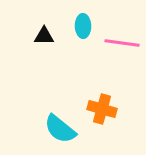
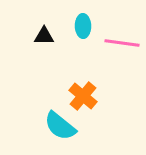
orange cross: moved 19 px left, 13 px up; rotated 24 degrees clockwise
cyan semicircle: moved 3 px up
